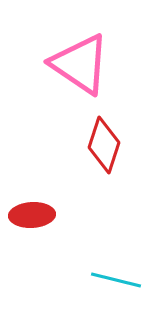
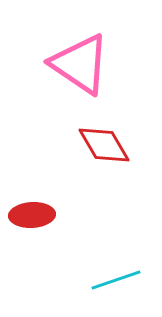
red diamond: rotated 48 degrees counterclockwise
cyan line: rotated 33 degrees counterclockwise
